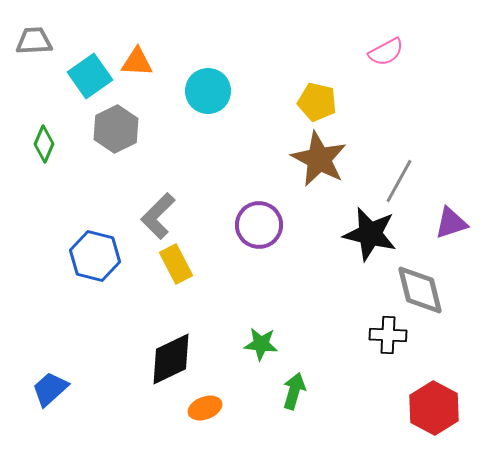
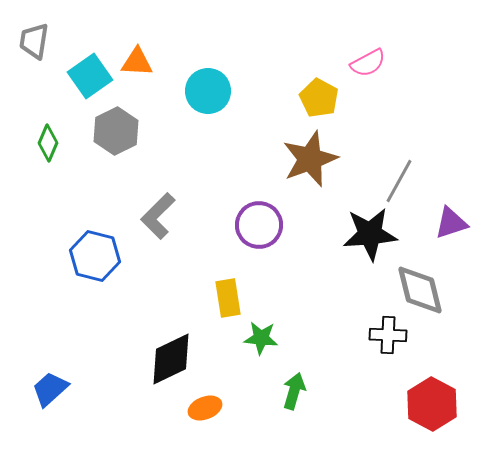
gray trapezoid: rotated 78 degrees counterclockwise
pink semicircle: moved 18 px left, 11 px down
yellow pentagon: moved 2 px right, 4 px up; rotated 15 degrees clockwise
gray hexagon: moved 2 px down
green diamond: moved 4 px right, 1 px up
brown star: moved 9 px left; rotated 24 degrees clockwise
black star: rotated 18 degrees counterclockwise
yellow rectangle: moved 52 px right, 34 px down; rotated 18 degrees clockwise
green star: moved 6 px up
red hexagon: moved 2 px left, 4 px up
